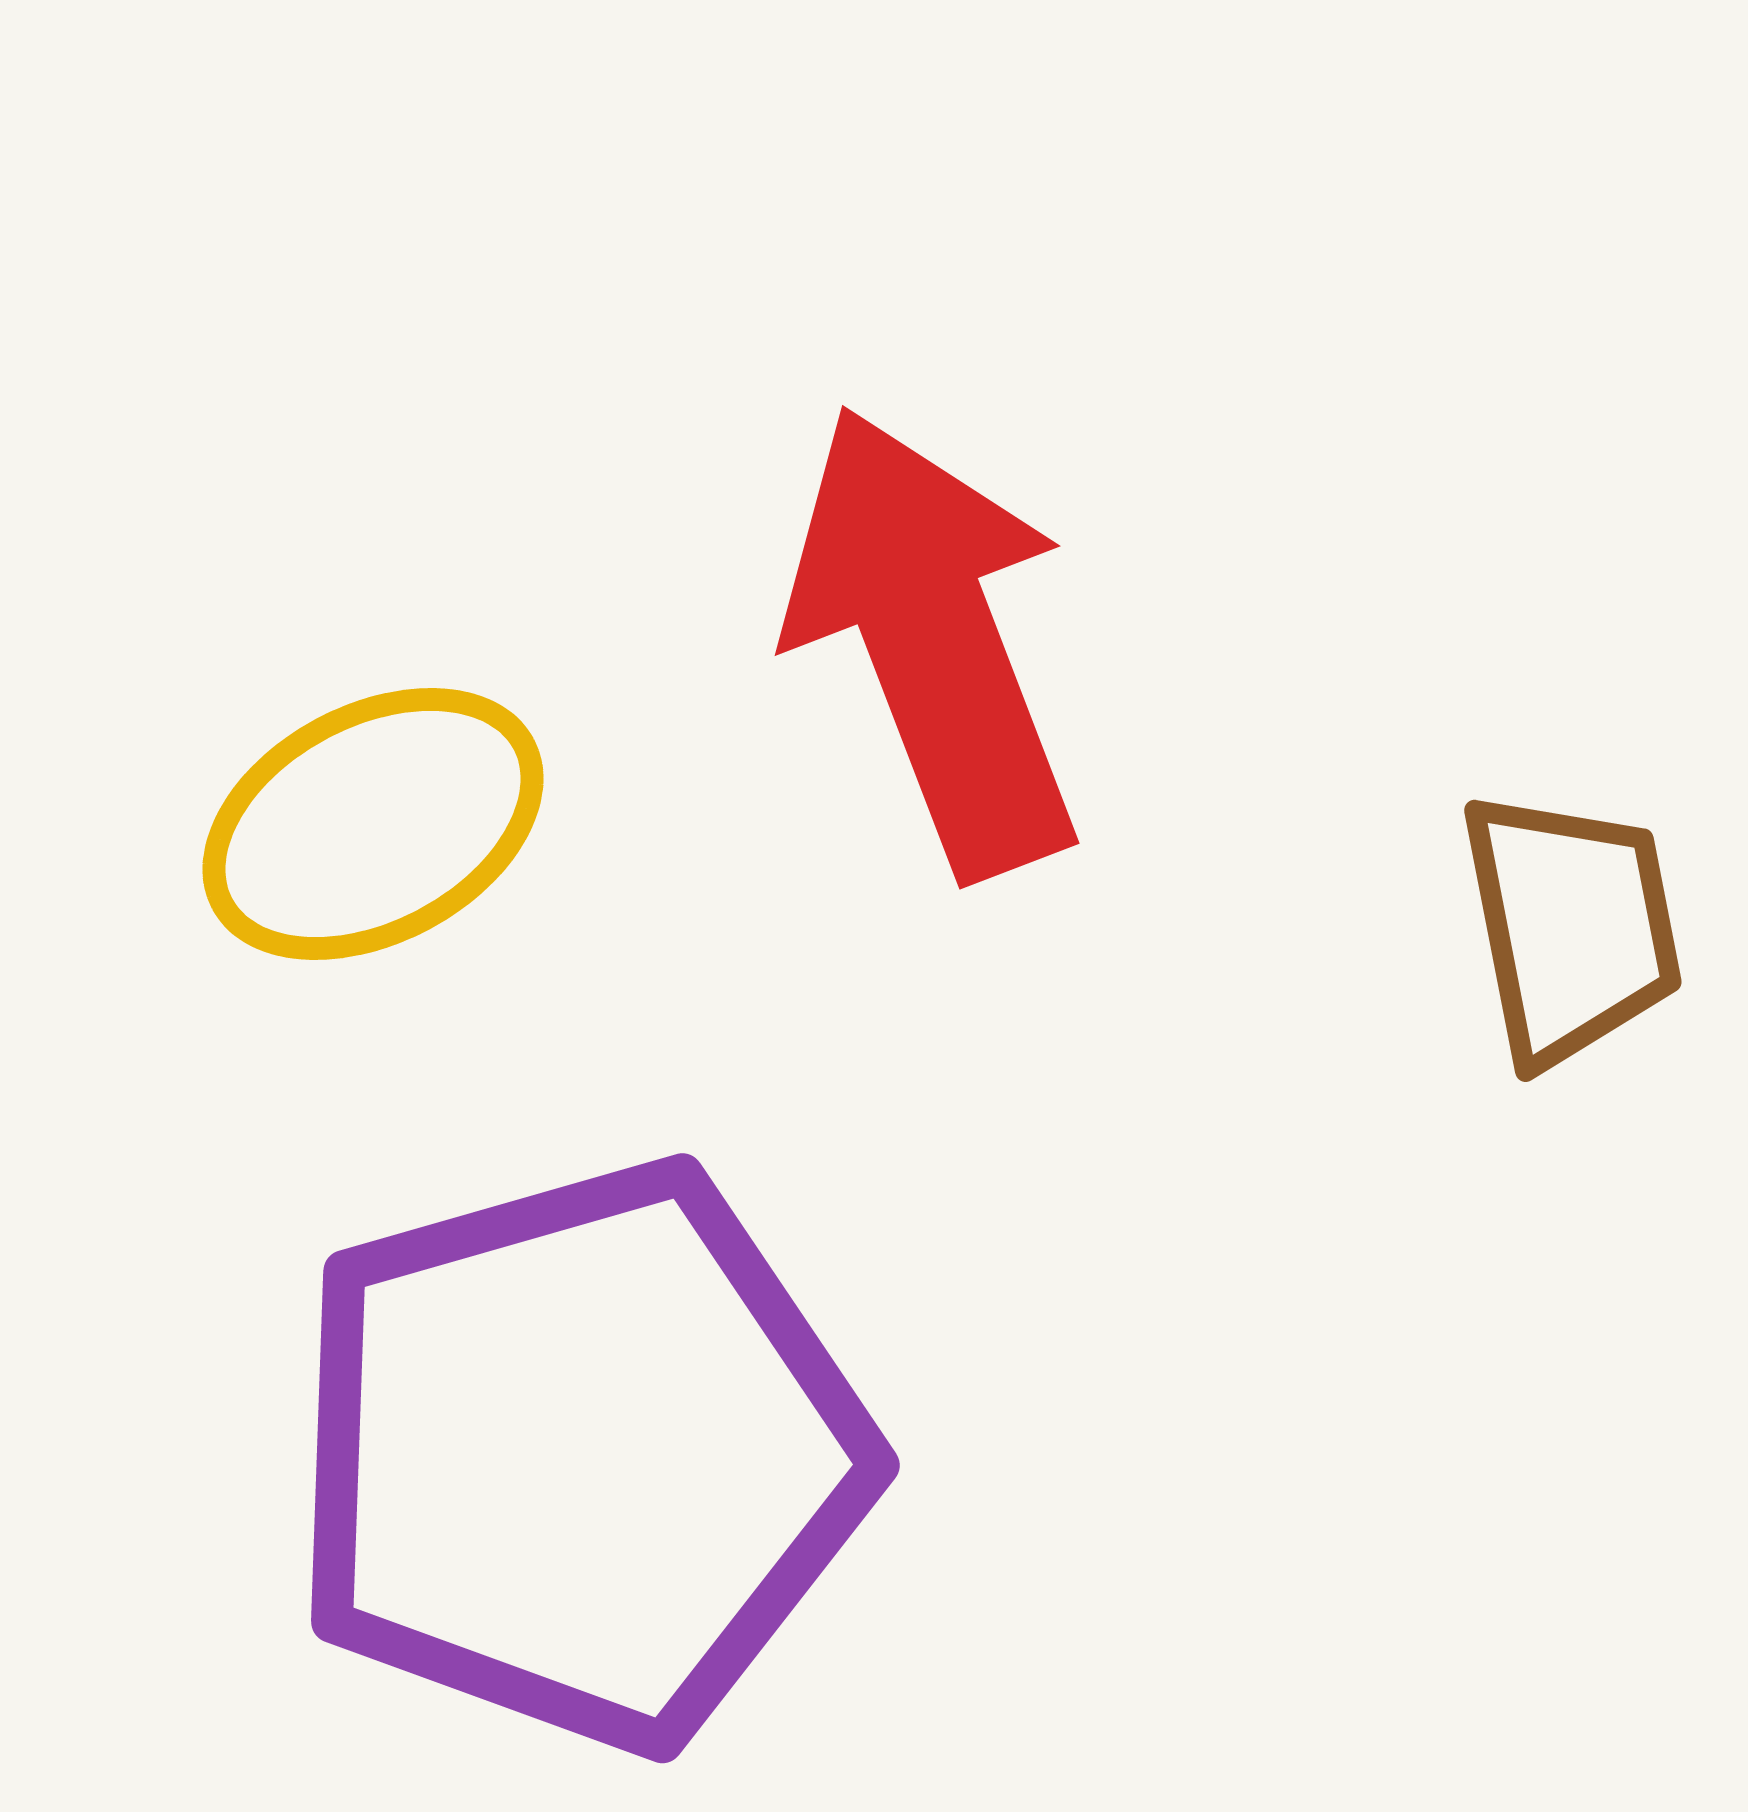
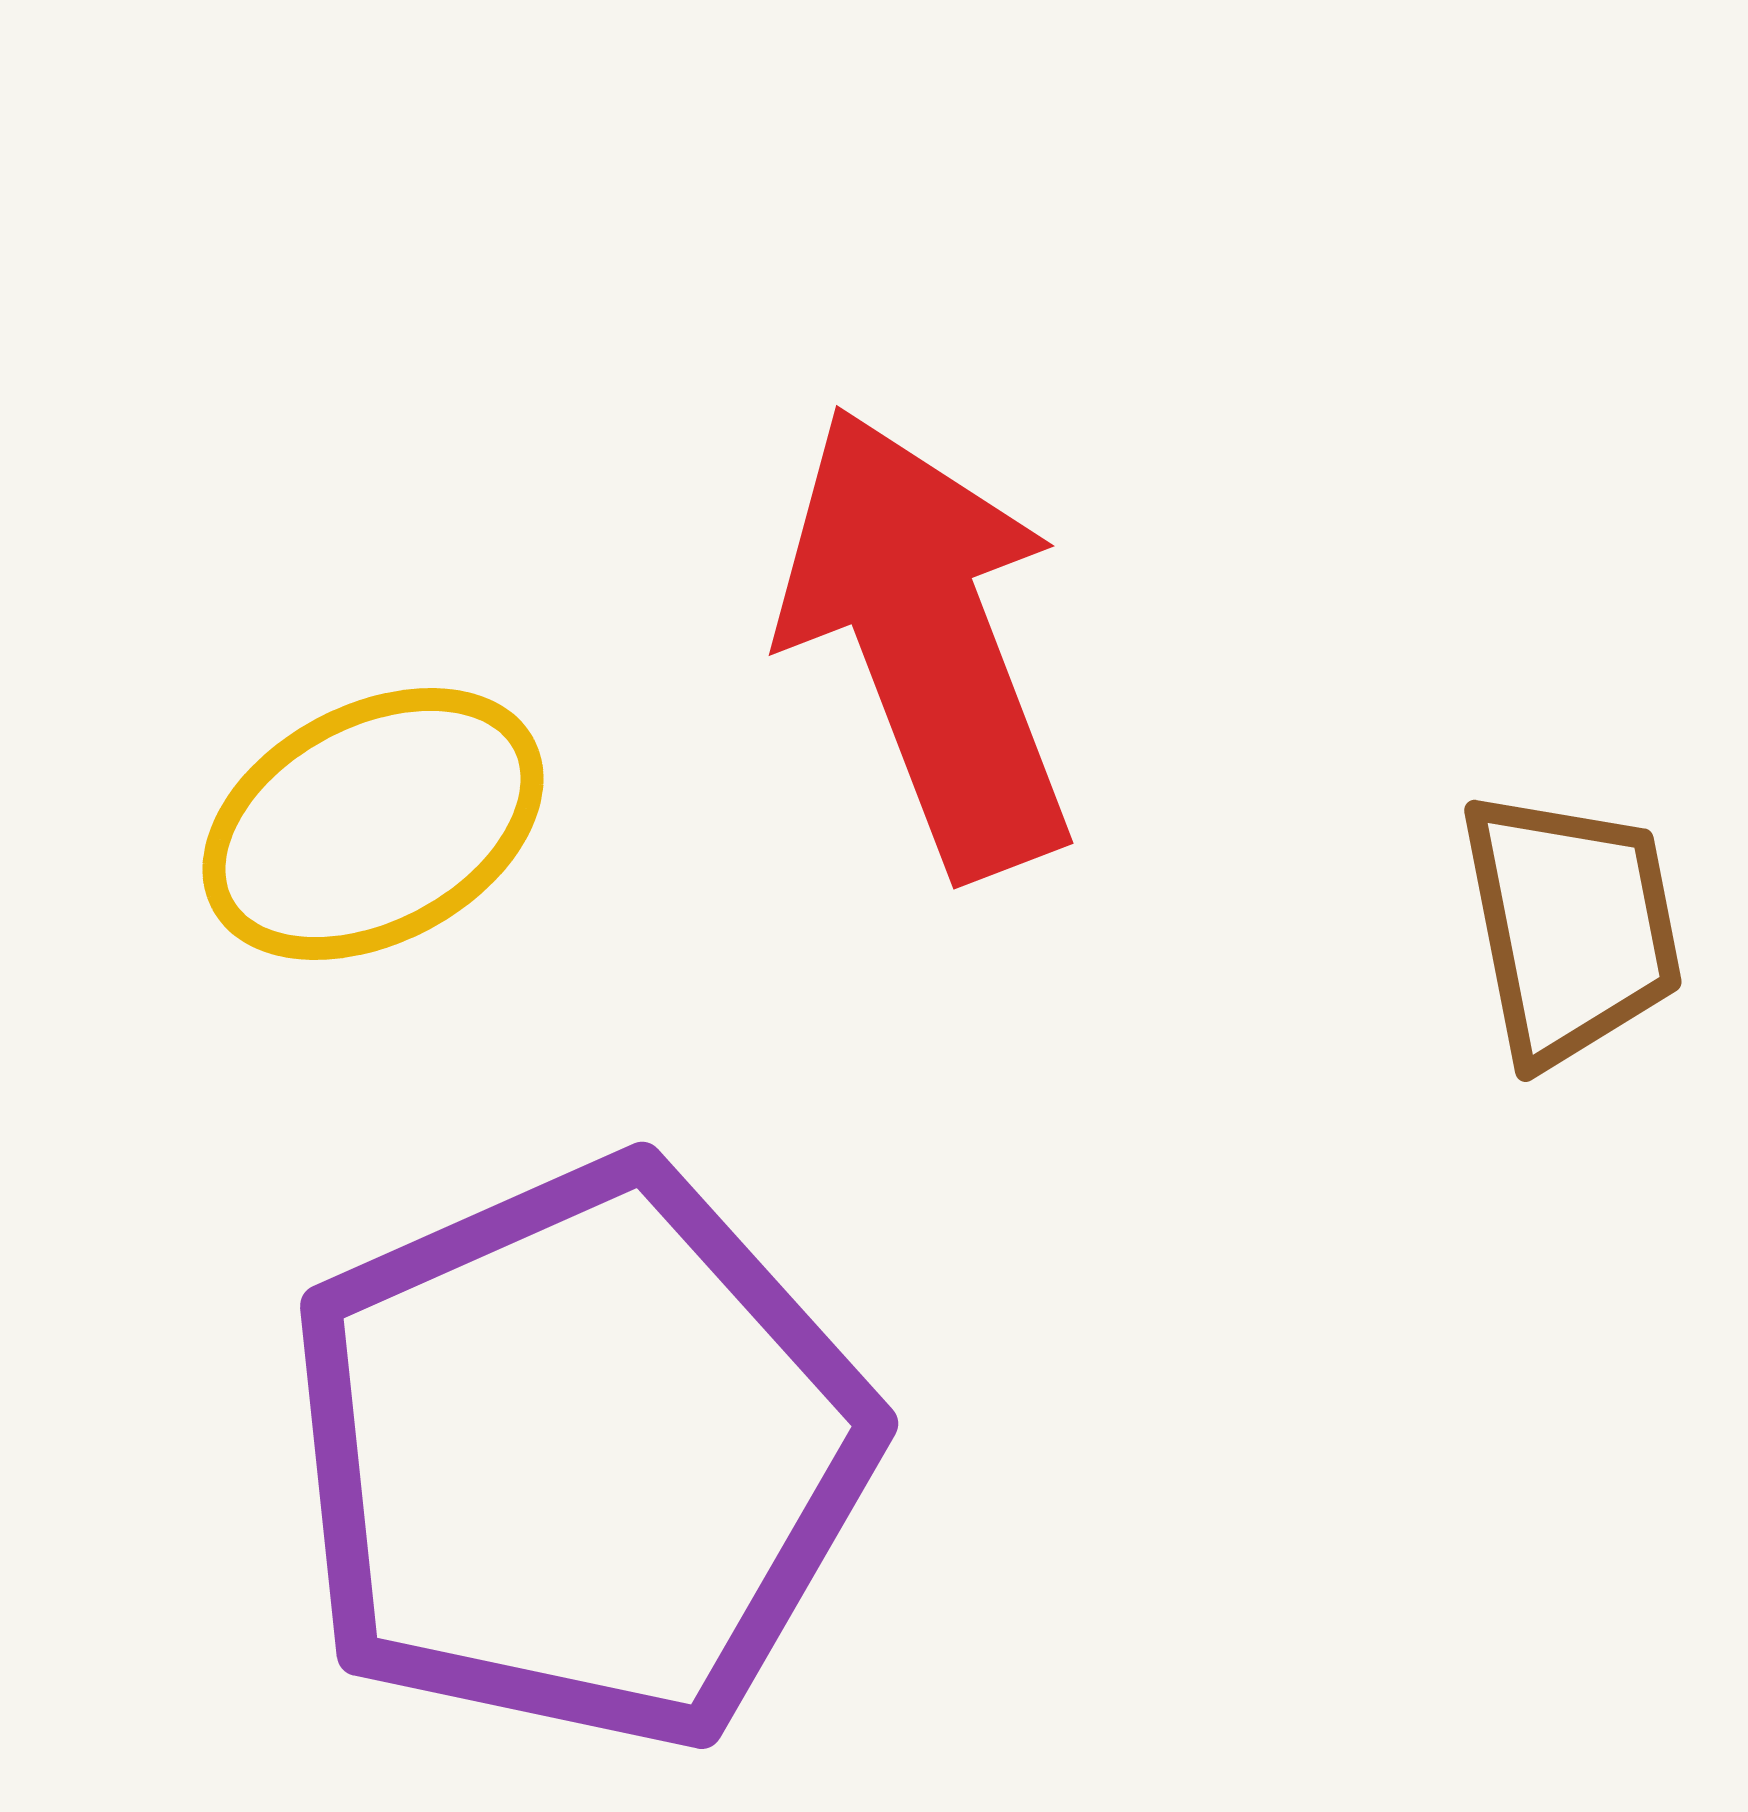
red arrow: moved 6 px left
purple pentagon: rotated 8 degrees counterclockwise
